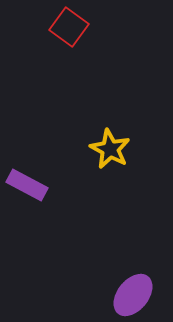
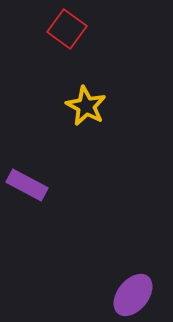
red square: moved 2 px left, 2 px down
yellow star: moved 24 px left, 43 px up
